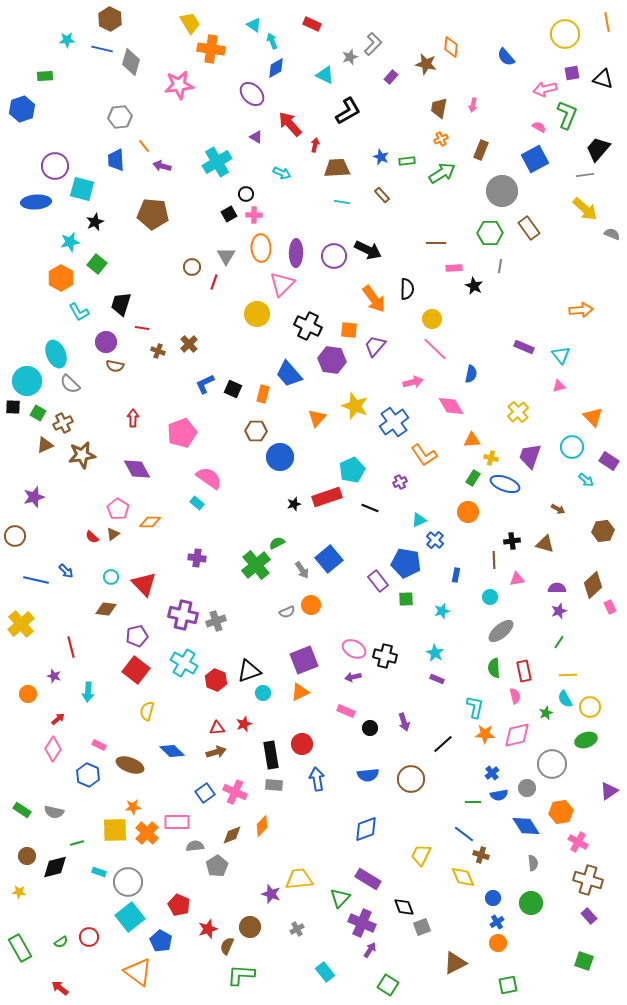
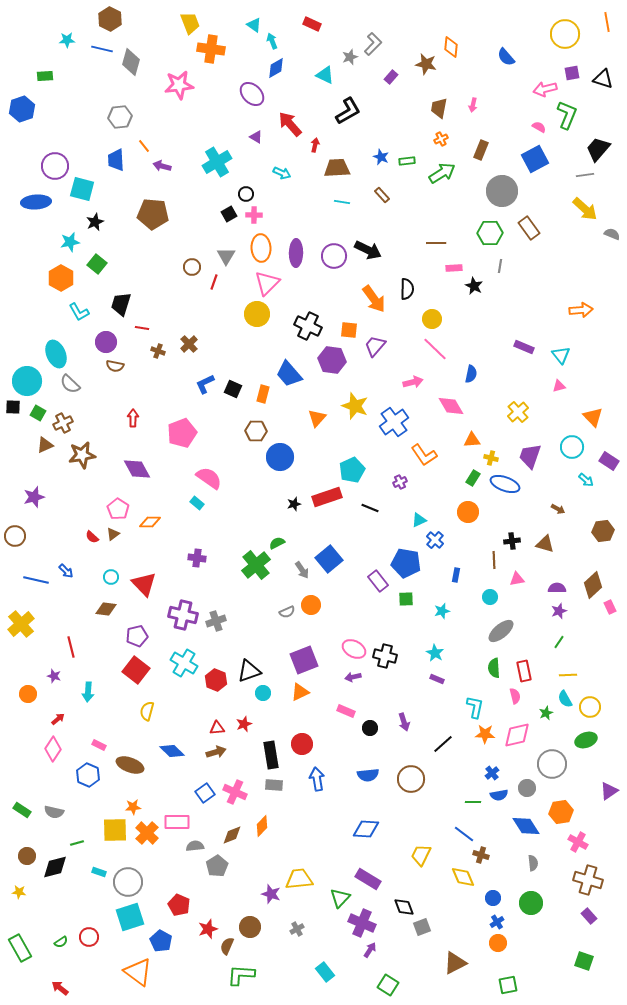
yellow trapezoid at (190, 23): rotated 10 degrees clockwise
pink triangle at (282, 284): moved 15 px left, 1 px up
blue diamond at (366, 829): rotated 24 degrees clockwise
cyan square at (130, 917): rotated 20 degrees clockwise
